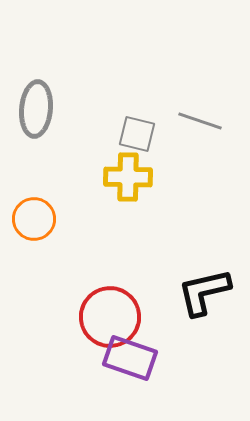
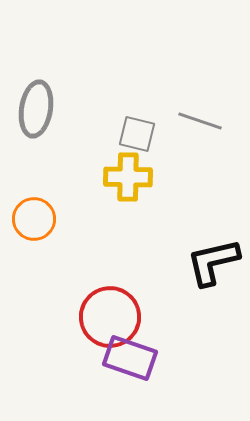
gray ellipse: rotated 4 degrees clockwise
black L-shape: moved 9 px right, 30 px up
